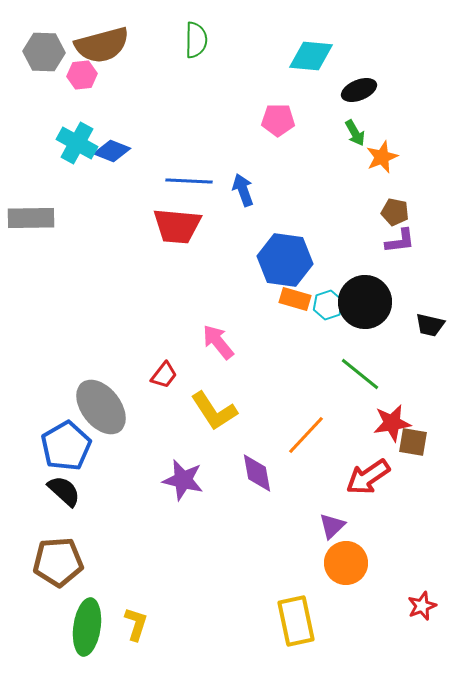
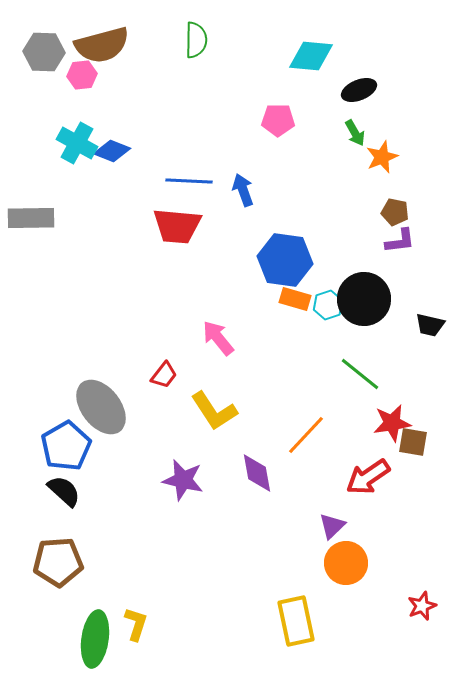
black circle at (365, 302): moved 1 px left, 3 px up
pink arrow at (218, 342): moved 4 px up
green ellipse at (87, 627): moved 8 px right, 12 px down
